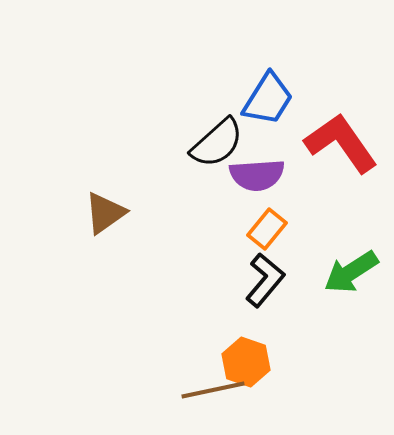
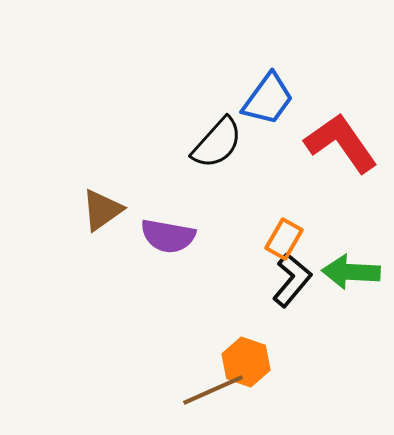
blue trapezoid: rotated 4 degrees clockwise
black semicircle: rotated 6 degrees counterclockwise
purple semicircle: moved 89 px left, 61 px down; rotated 14 degrees clockwise
brown triangle: moved 3 px left, 3 px up
orange rectangle: moved 17 px right, 10 px down; rotated 9 degrees counterclockwise
green arrow: rotated 36 degrees clockwise
black L-shape: moved 27 px right
brown line: rotated 12 degrees counterclockwise
